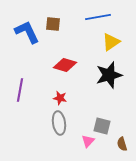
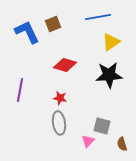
brown square: rotated 28 degrees counterclockwise
black star: rotated 12 degrees clockwise
